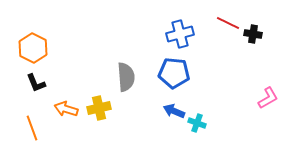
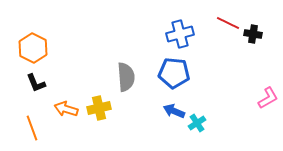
cyan cross: rotated 36 degrees clockwise
